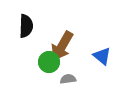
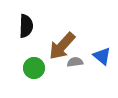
brown arrow: rotated 12 degrees clockwise
green circle: moved 15 px left, 6 px down
gray semicircle: moved 7 px right, 17 px up
